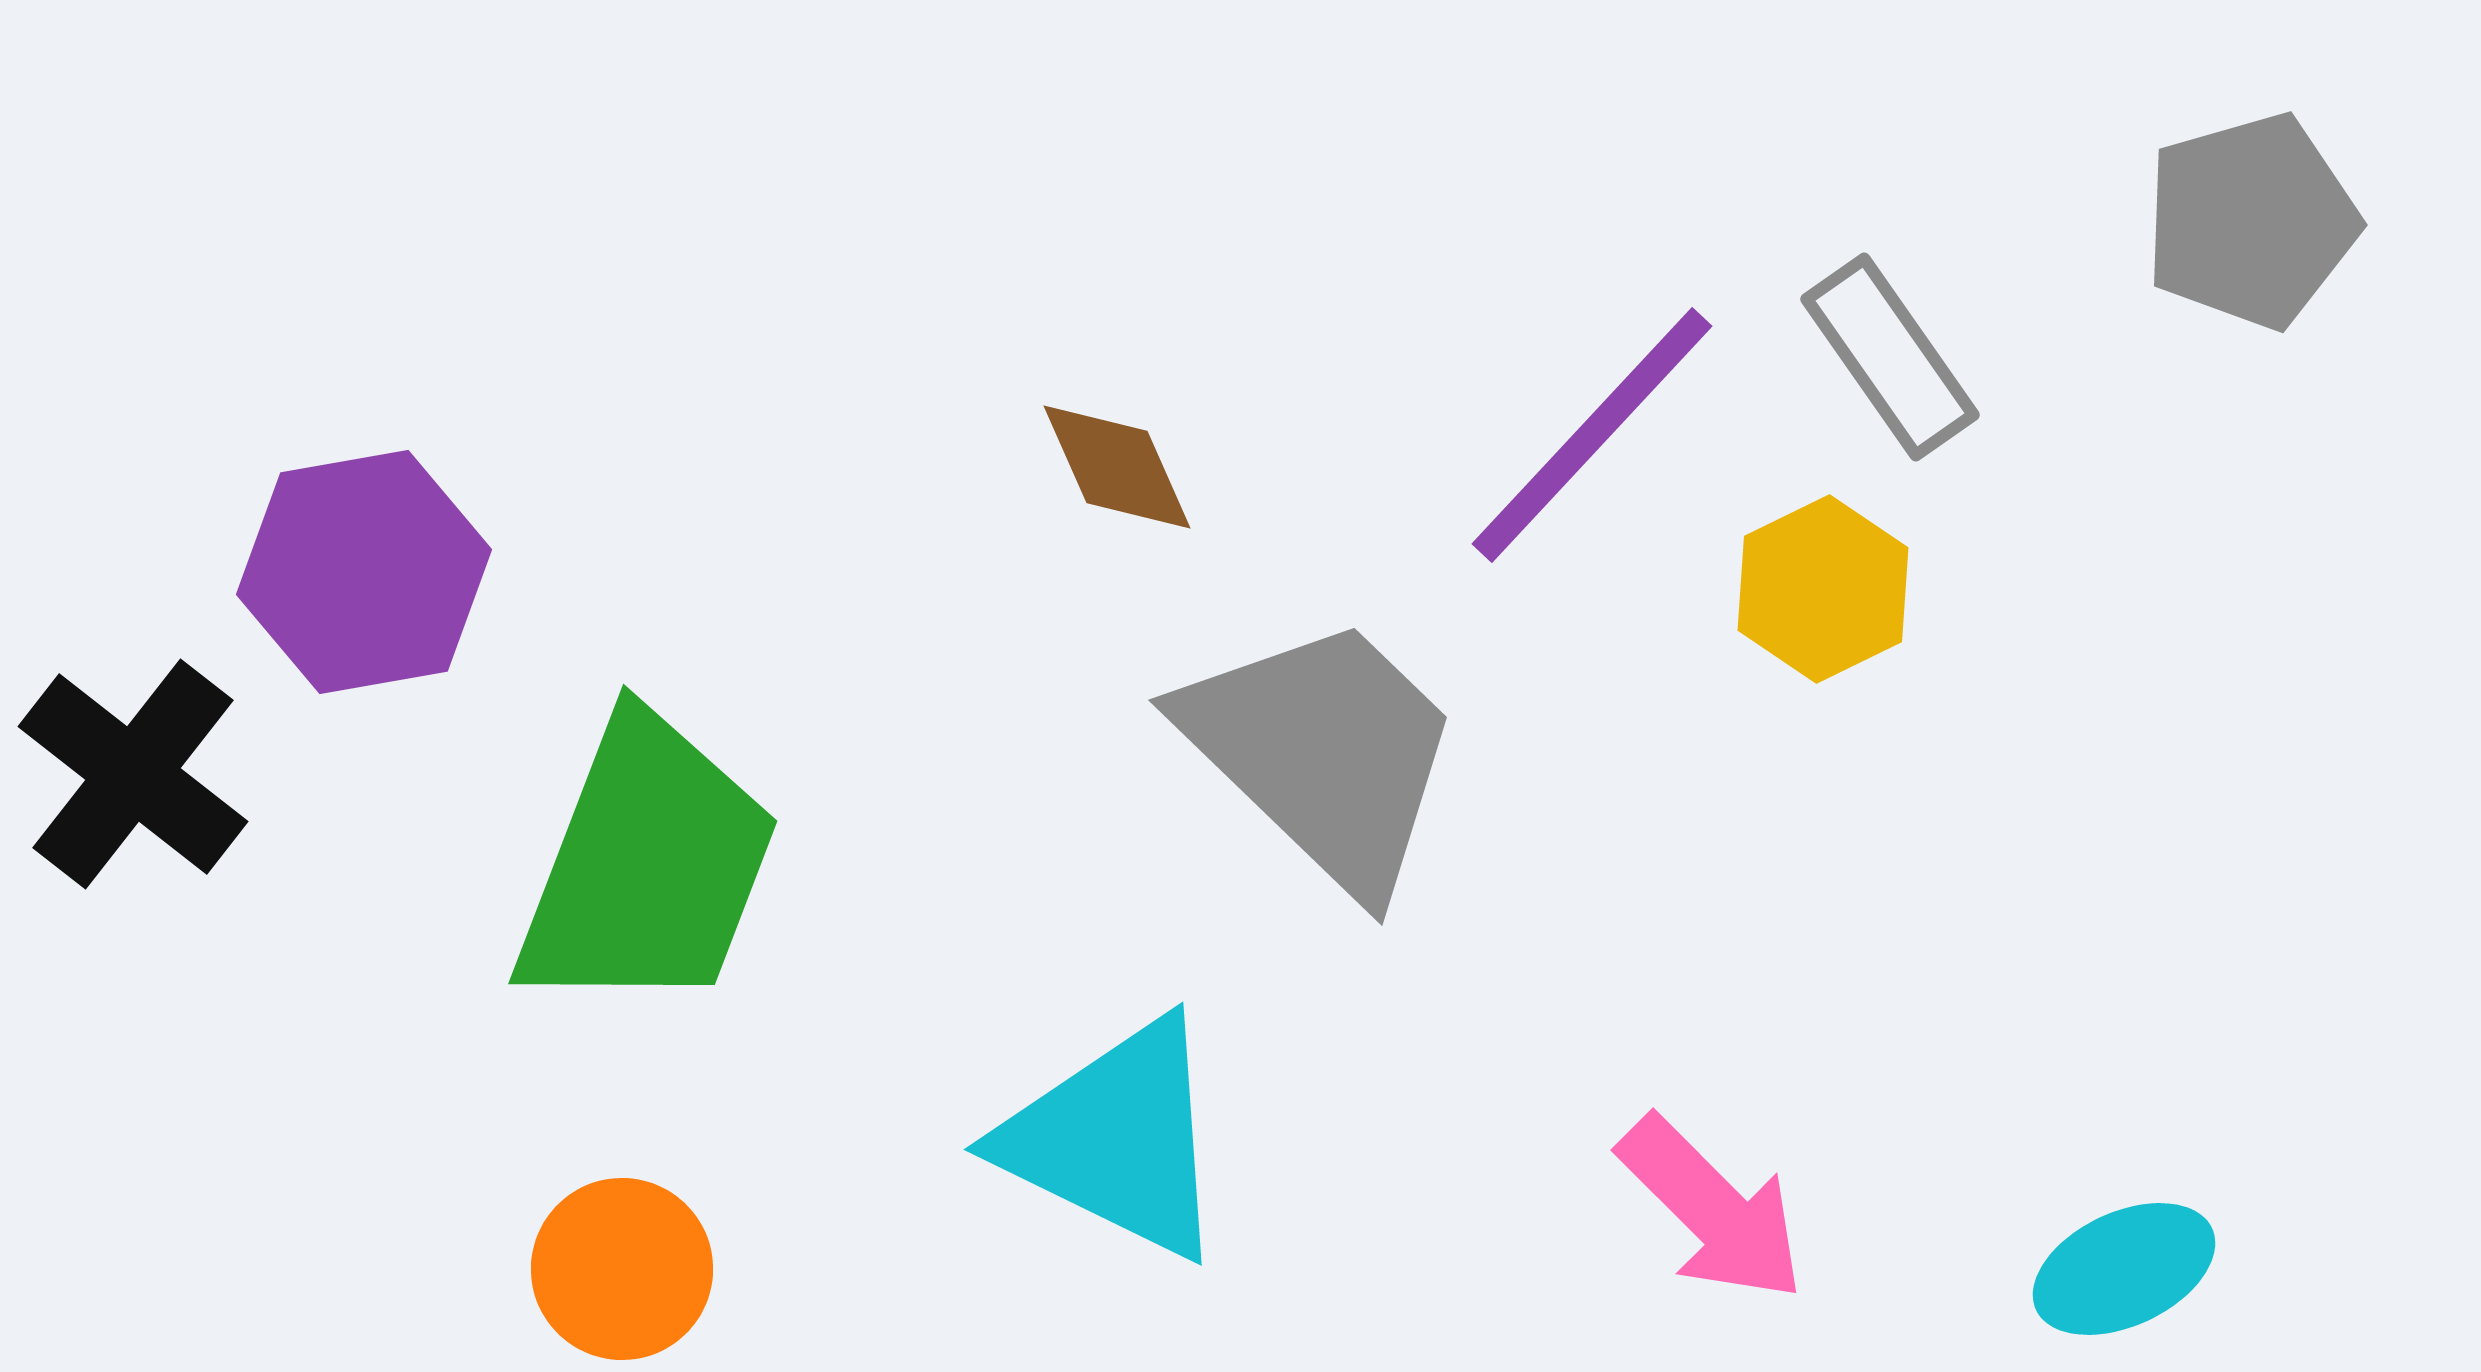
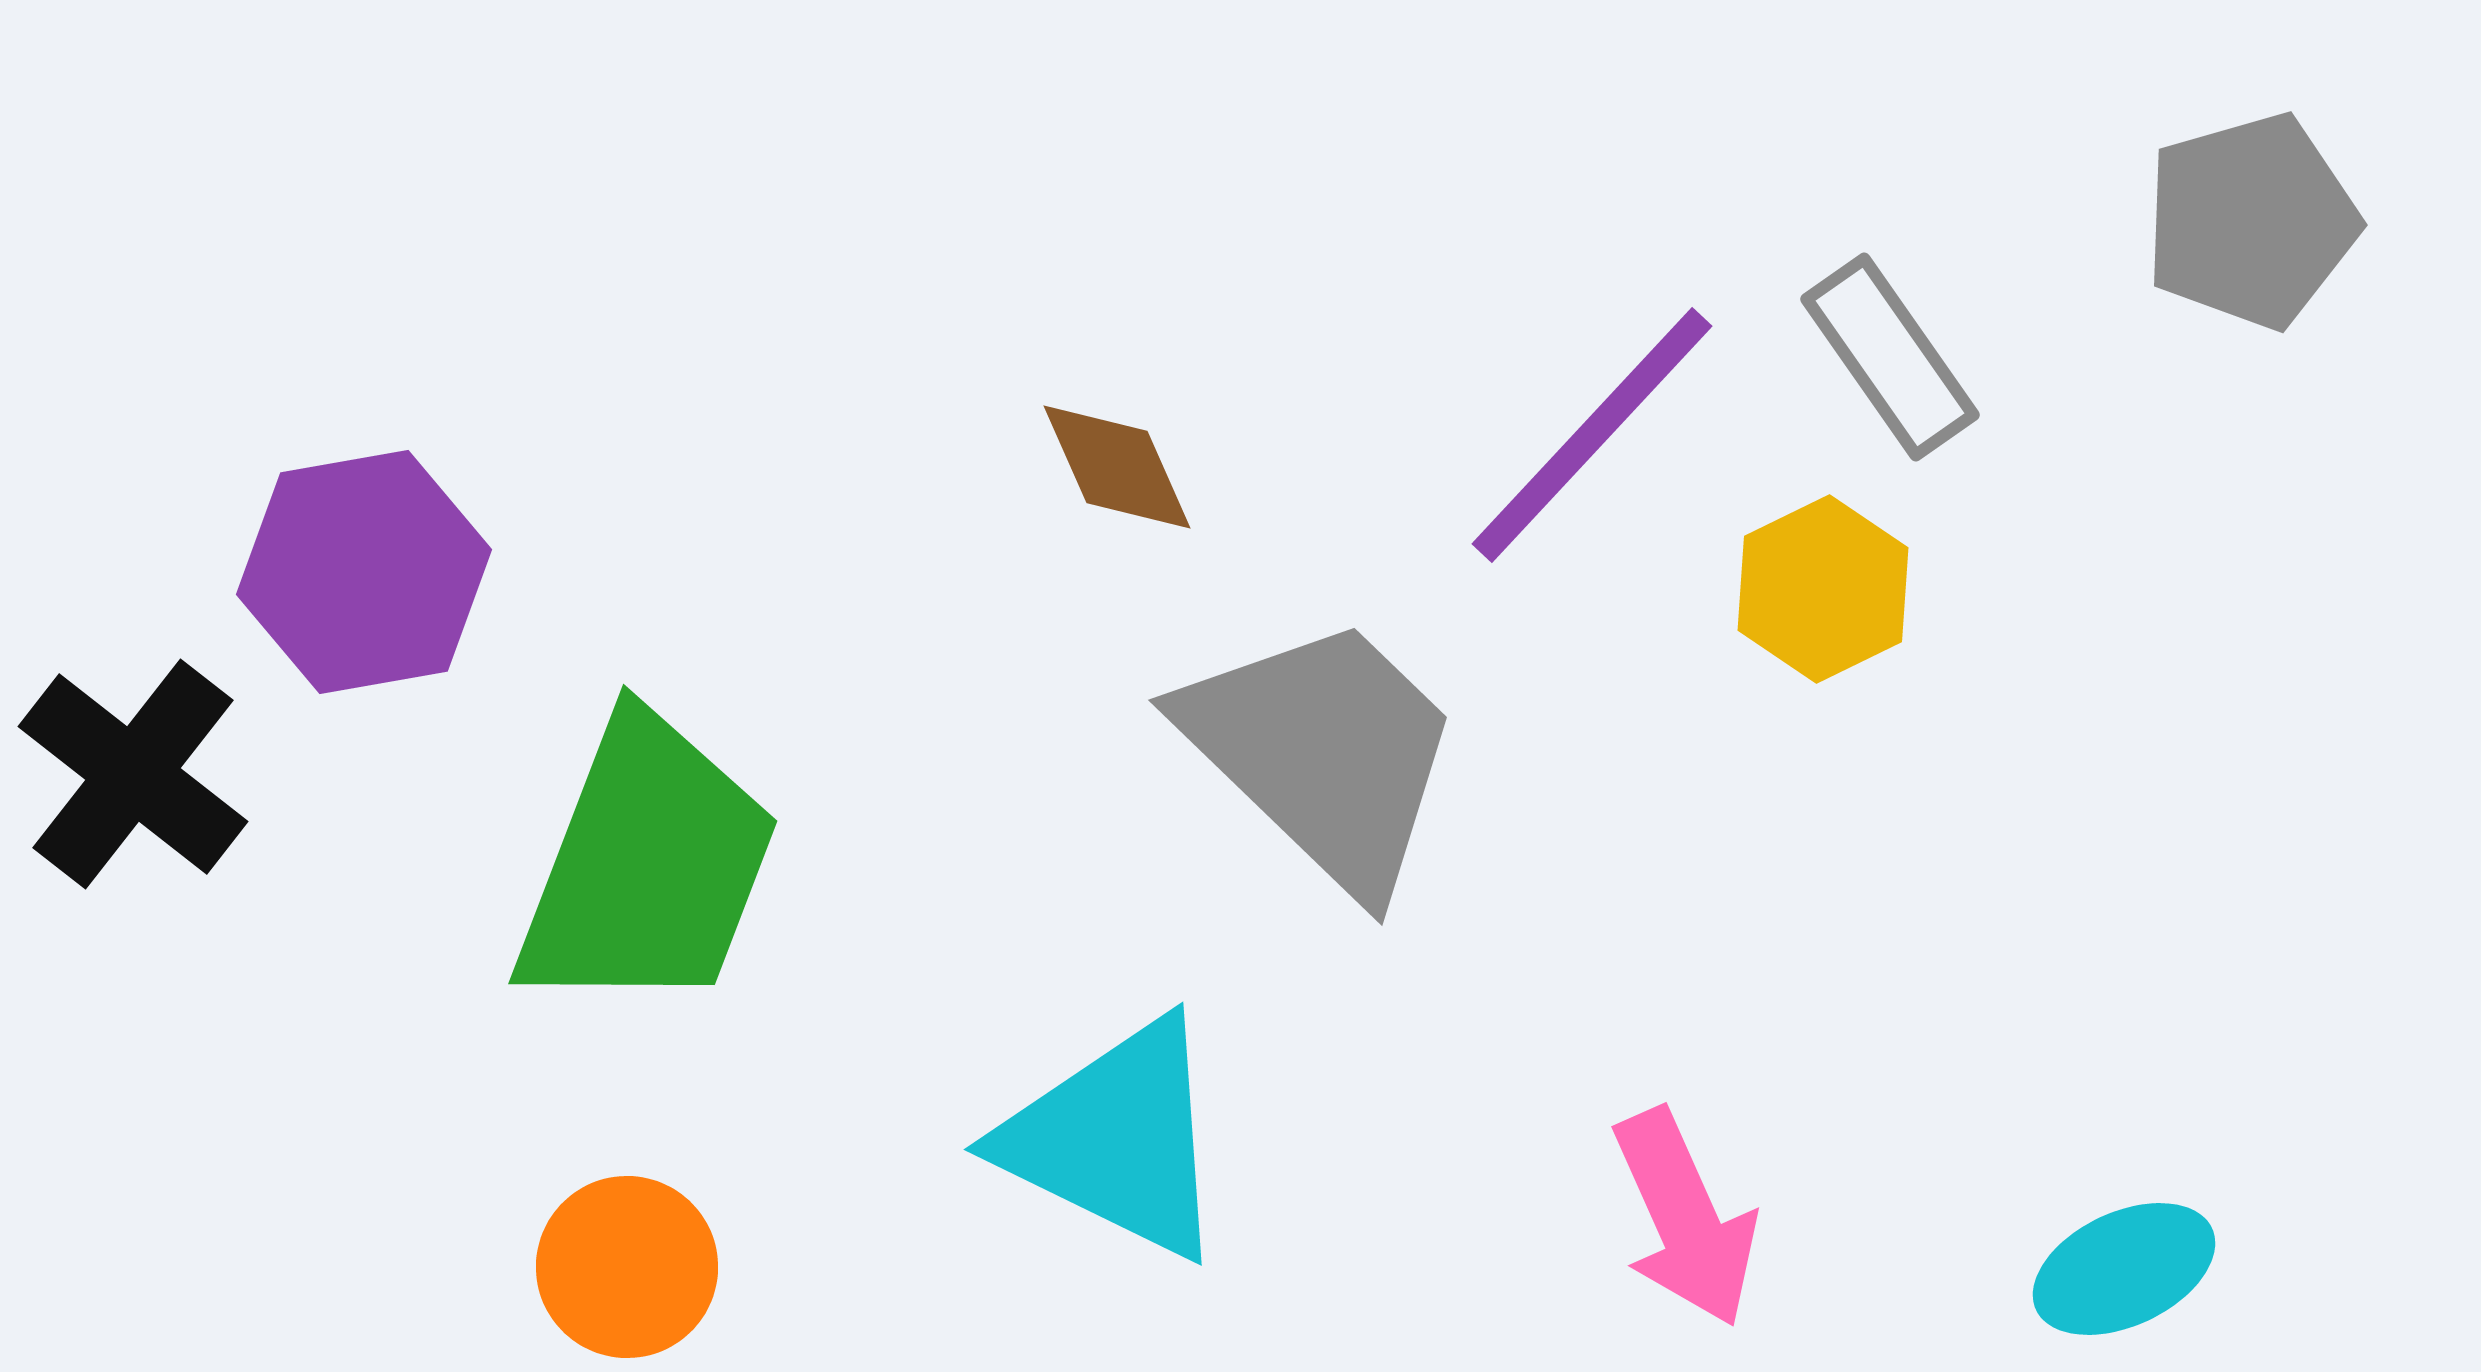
pink arrow: moved 27 px left, 9 px down; rotated 21 degrees clockwise
orange circle: moved 5 px right, 2 px up
